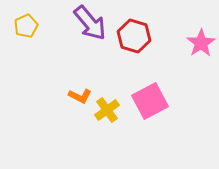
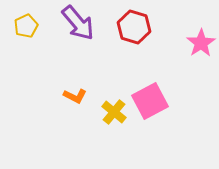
purple arrow: moved 12 px left
red hexagon: moved 9 px up
orange L-shape: moved 5 px left
yellow cross: moved 7 px right, 2 px down; rotated 15 degrees counterclockwise
